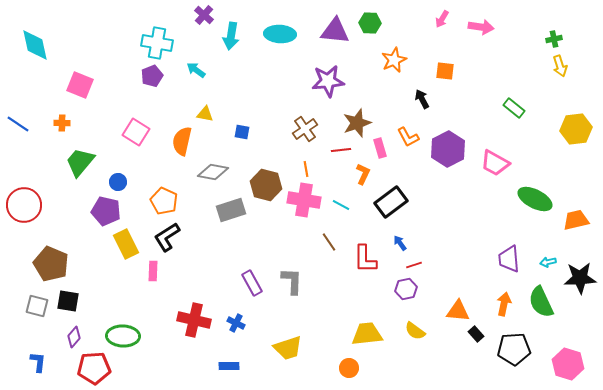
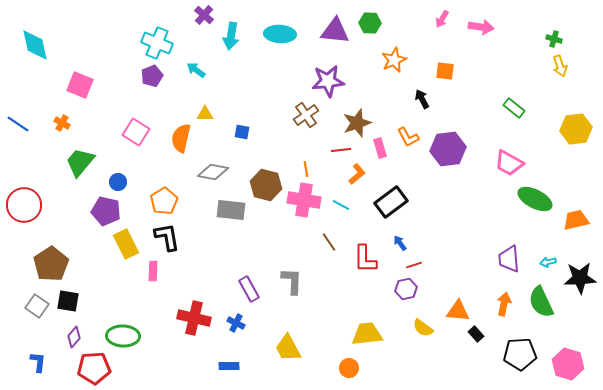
green cross at (554, 39): rotated 28 degrees clockwise
cyan cross at (157, 43): rotated 12 degrees clockwise
yellow triangle at (205, 114): rotated 12 degrees counterclockwise
orange cross at (62, 123): rotated 28 degrees clockwise
brown cross at (305, 129): moved 1 px right, 14 px up
orange semicircle at (182, 141): moved 1 px left, 3 px up
purple hexagon at (448, 149): rotated 20 degrees clockwise
pink trapezoid at (495, 163): moved 14 px right
orange L-shape at (363, 174): moved 6 px left; rotated 25 degrees clockwise
orange pentagon at (164, 201): rotated 16 degrees clockwise
gray rectangle at (231, 210): rotated 24 degrees clockwise
black L-shape at (167, 237): rotated 112 degrees clockwise
brown pentagon at (51, 264): rotated 16 degrees clockwise
purple rectangle at (252, 283): moved 3 px left, 6 px down
gray square at (37, 306): rotated 20 degrees clockwise
red cross at (194, 320): moved 2 px up
yellow semicircle at (415, 331): moved 8 px right, 3 px up
yellow trapezoid at (288, 348): rotated 80 degrees clockwise
black pentagon at (514, 349): moved 6 px right, 5 px down
